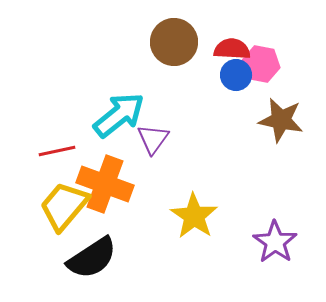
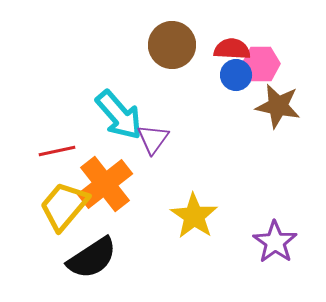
brown circle: moved 2 px left, 3 px down
pink hexagon: rotated 12 degrees counterclockwise
cyan arrow: rotated 88 degrees clockwise
brown star: moved 3 px left, 14 px up
orange cross: rotated 32 degrees clockwise
